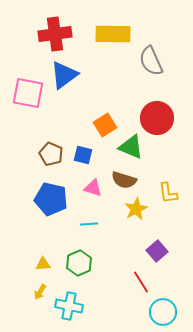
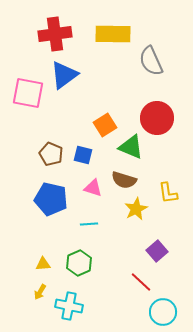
red line: rotated 15 degrees counterclockwise
